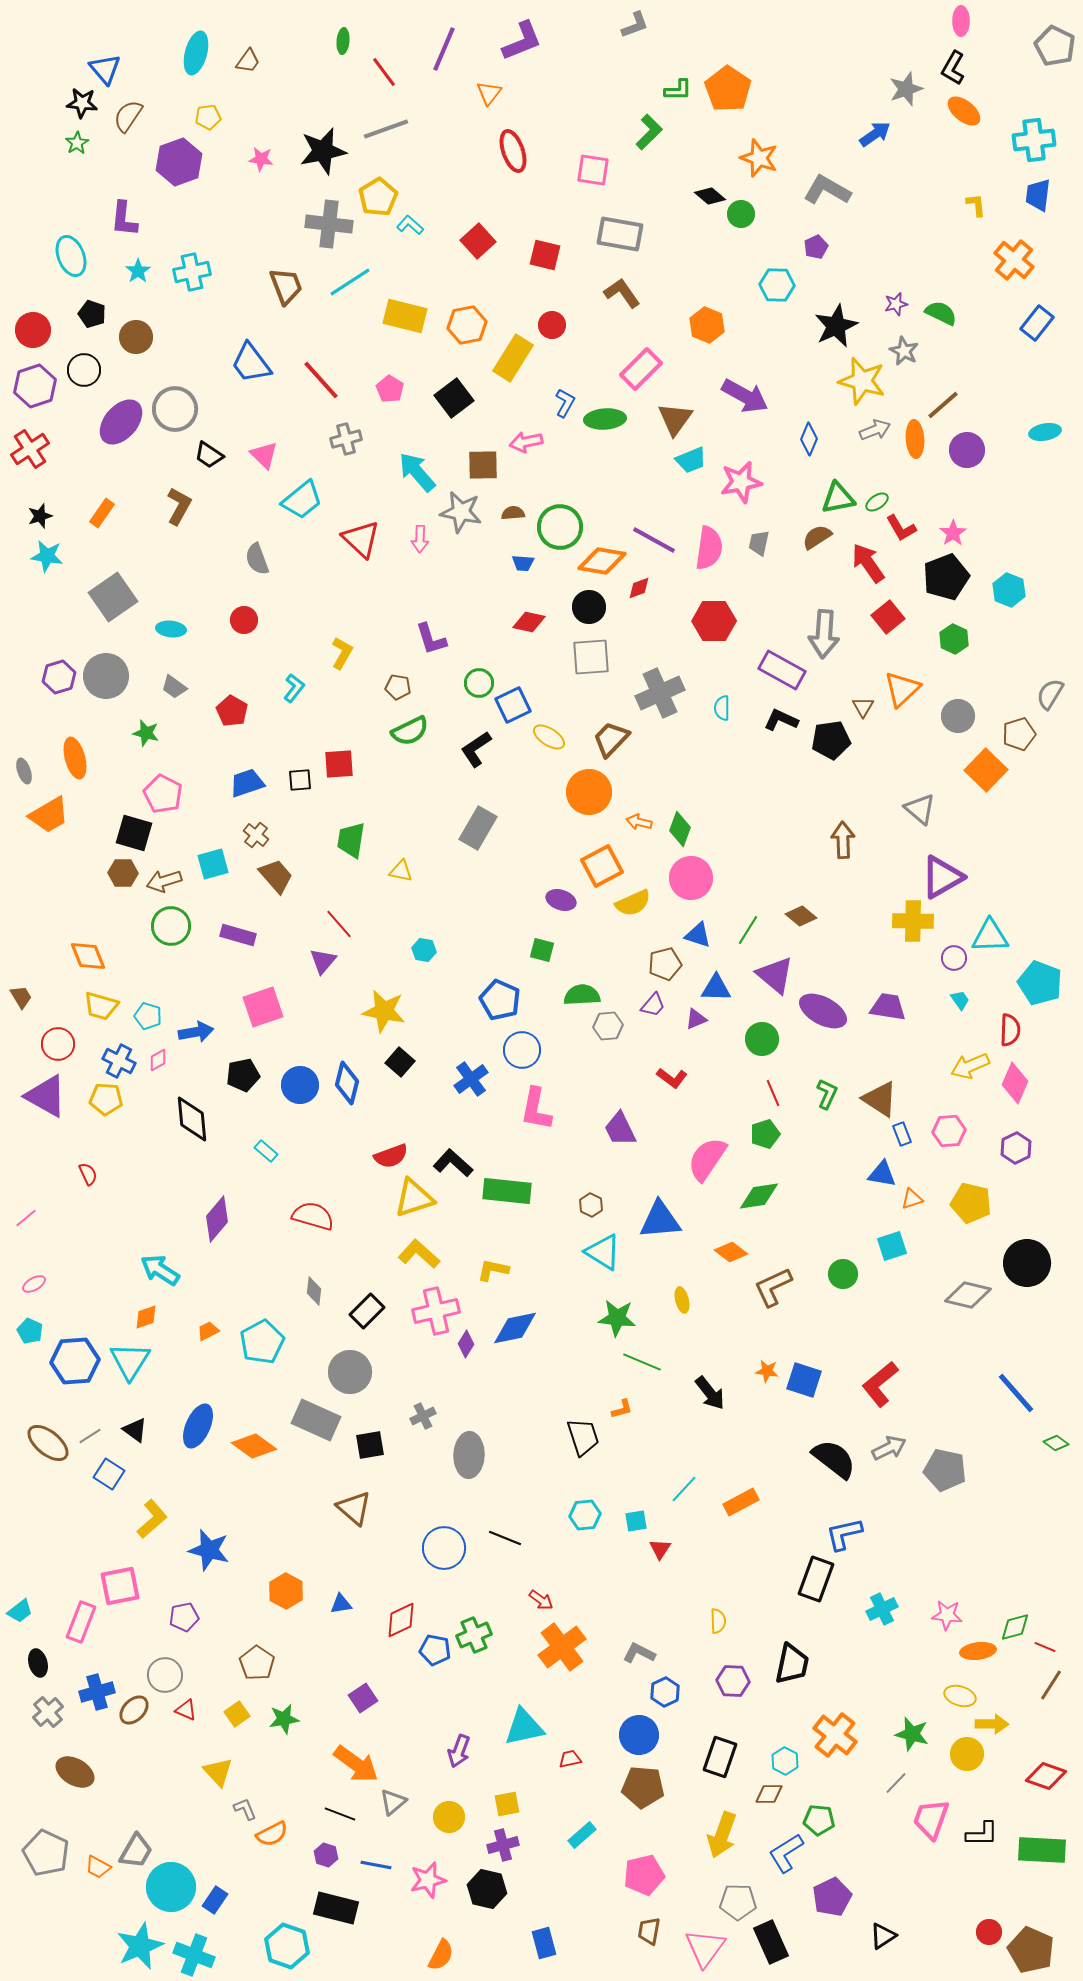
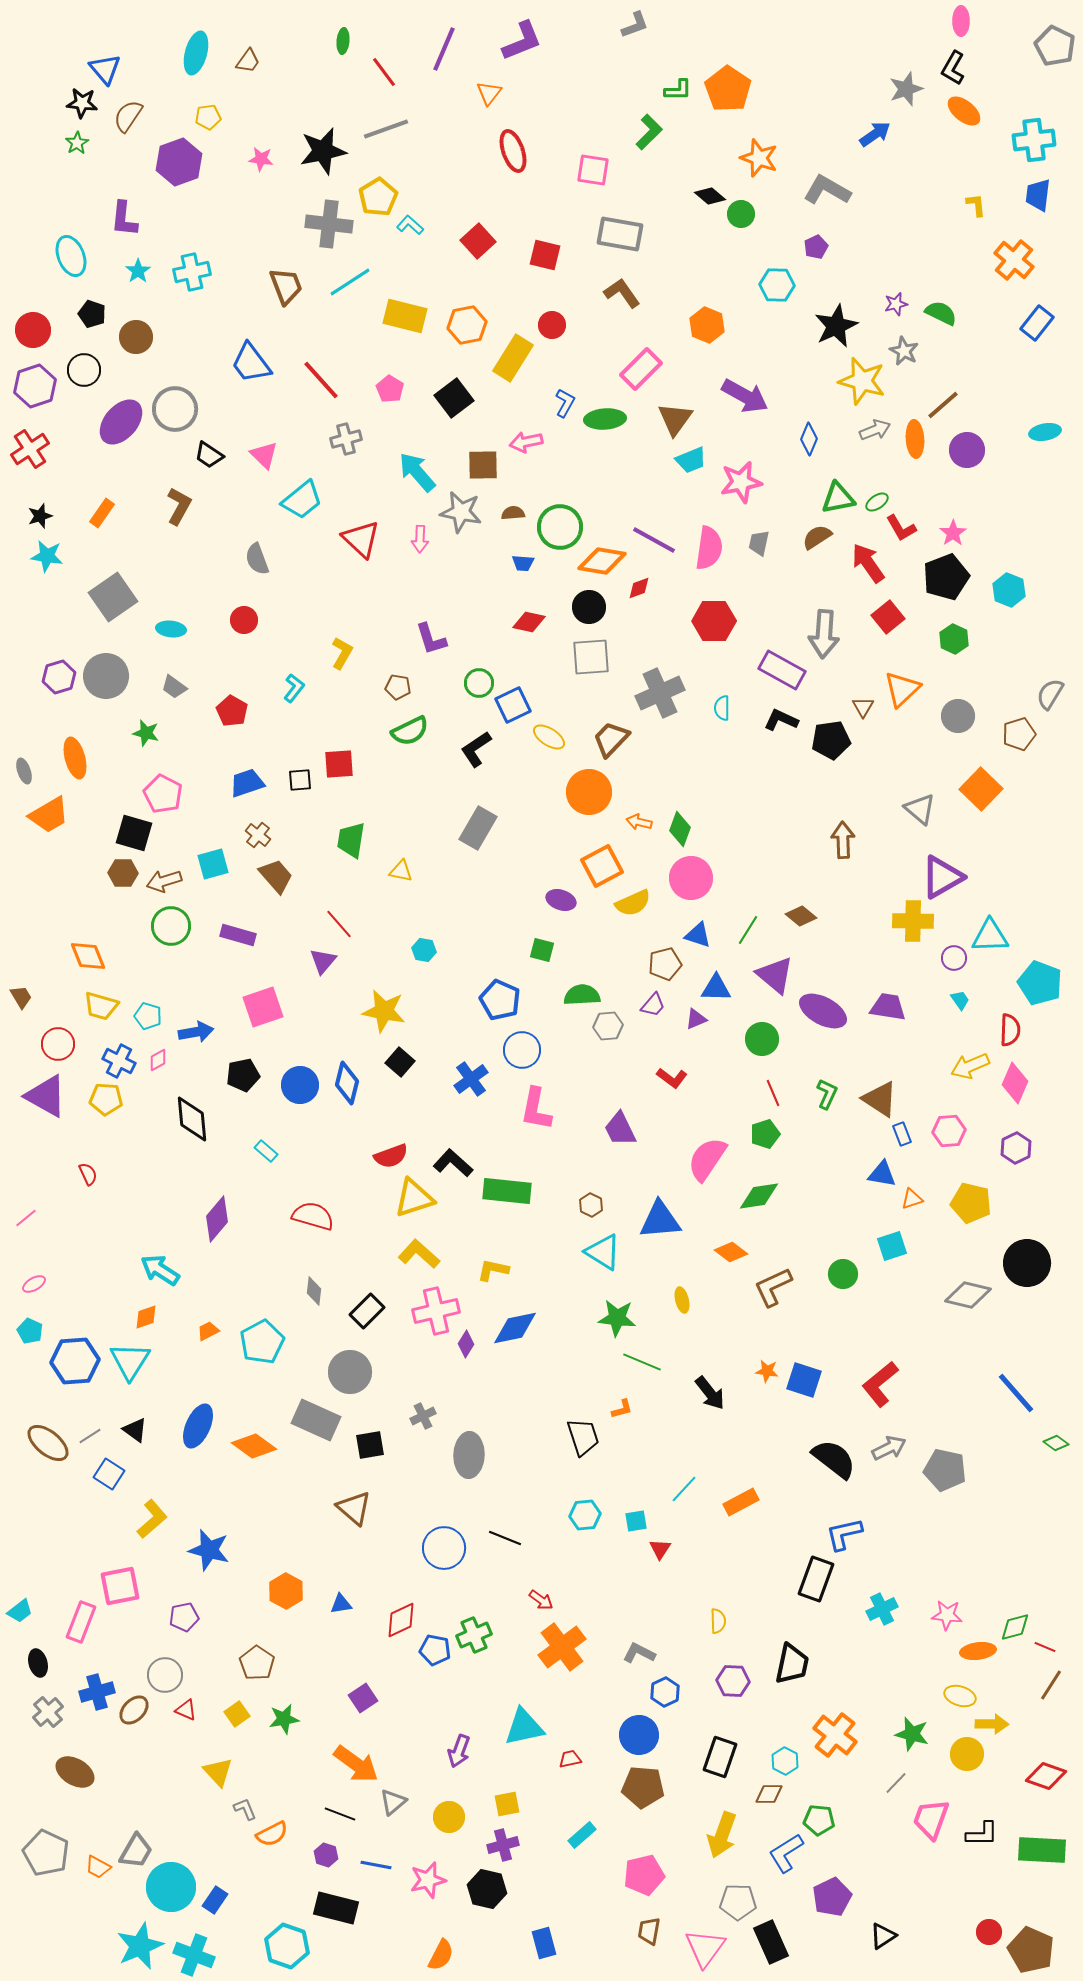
orange square at (986, 770): moved 5 px left, 19 px down
brown cross at (256, 835): moved 2 px right
